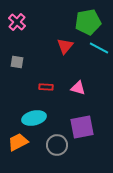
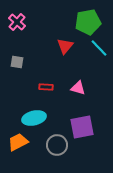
cyan line: rotated 18 degrees clockwise
